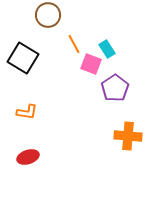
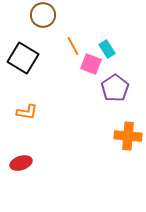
brown circle: moved 5 px left
orange line: moved 1 px left, 2 px down
red ellipse: moved 7 px left, 6 px down
